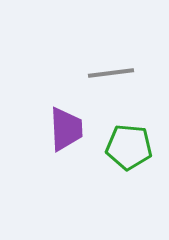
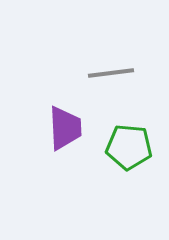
purple trapezoid: moved 1 px left, 1 px up
